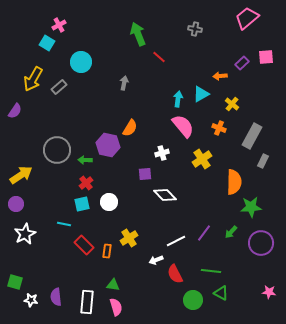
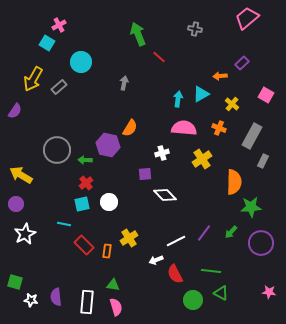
pink square at (266, 57): moved 38 px down; rotated 35 degrees clockwise
pink semicircle at (183, 126): moved 1 px right, 2 px down; rotated 45 degrees counterclockwise
yellow arrow at (21, 175): rotated 115 degrees counterclockwise
